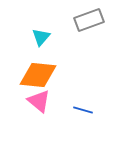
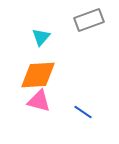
orange diamond: rotated 9 degrees counterclockwise
pink triangle: rotated 25 degrees counterclockwise
blue line: moved 2 px down; rotated 18 degrees clockwise
